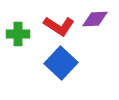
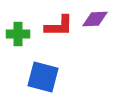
red L-shape: rotated 32 degrees counterclockwise
blue square: moved 18 px left, 14 px down; rotated 28 degrees counterclockwise
